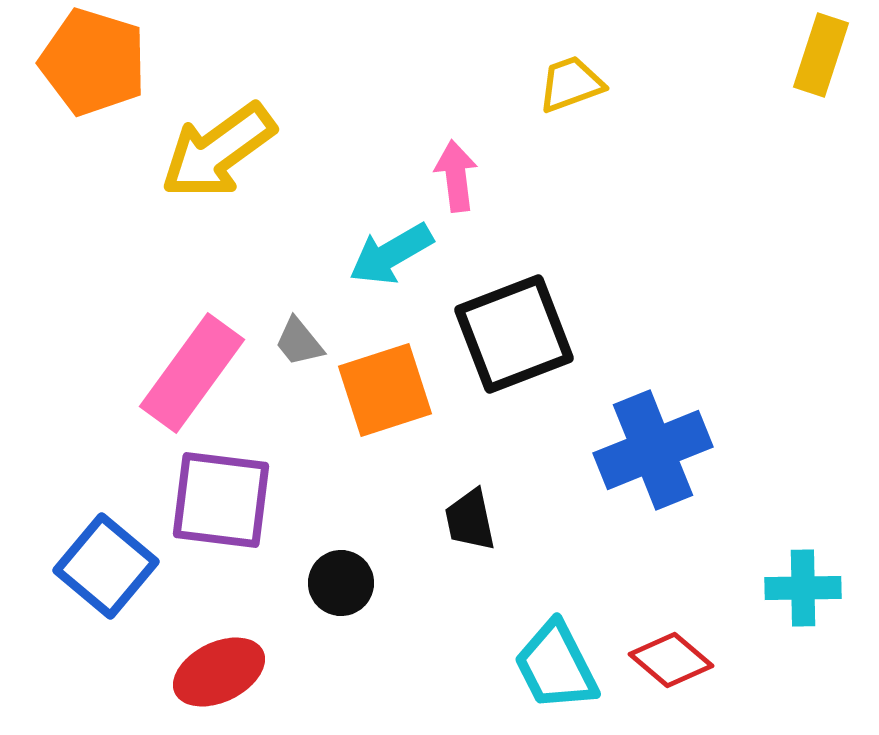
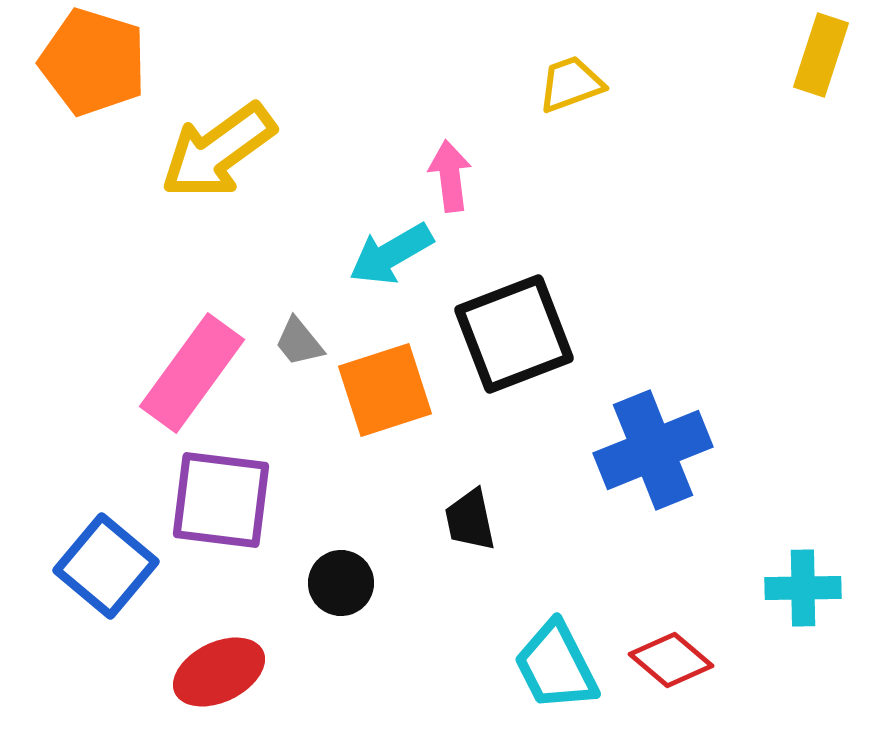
pink arrow: moved 6 px left
